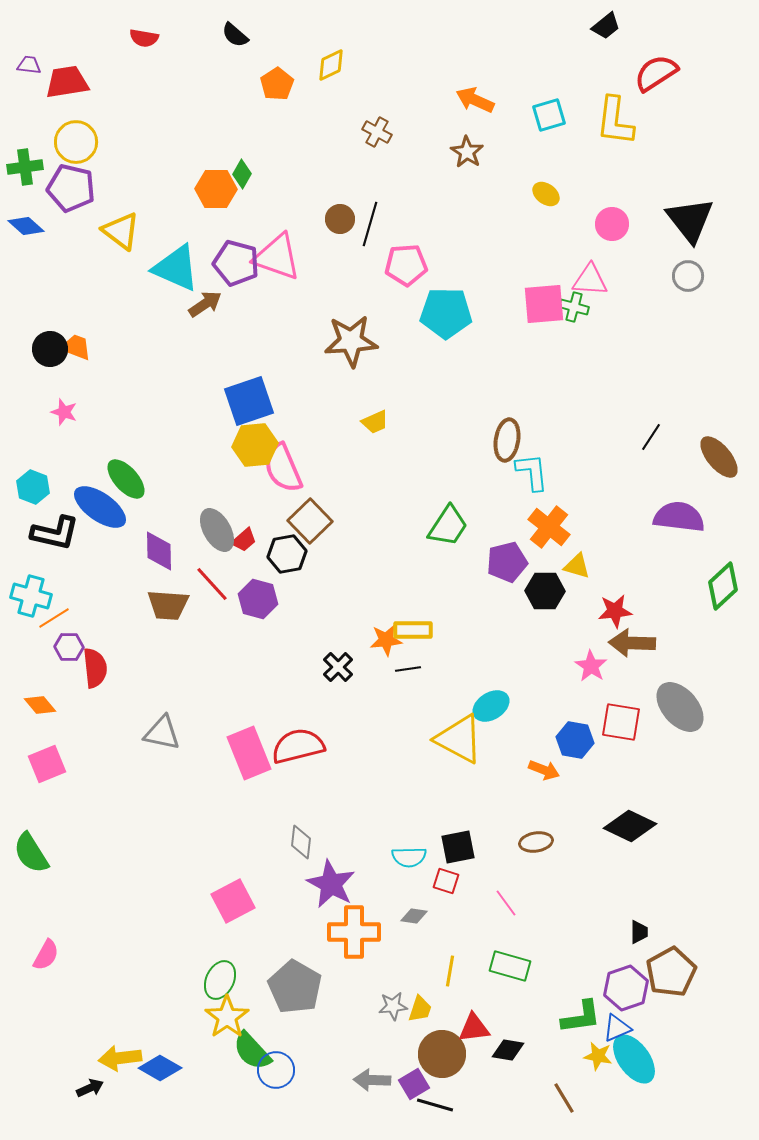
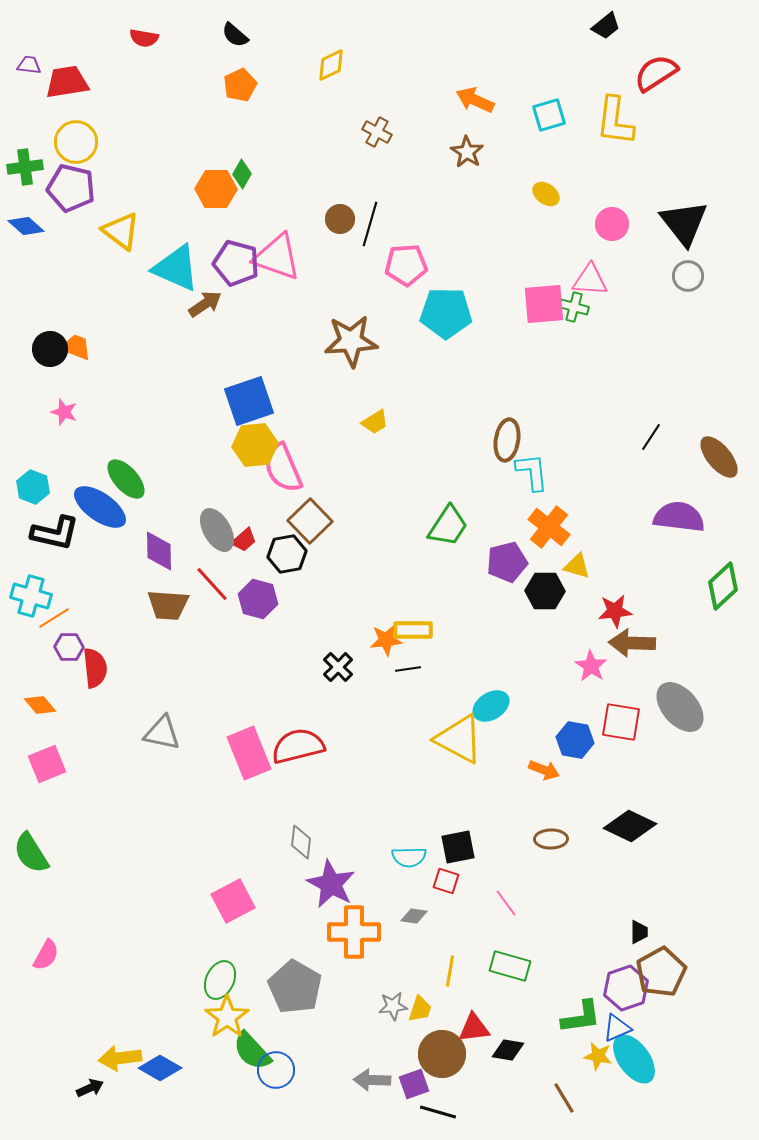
orange pentagon at (277, 84): moved 37 px left, 1 px down; rotated 8 degrees clockwise
black triangle at (690, 220): moved 6 px left, 3 px down
yellow trapezoid at (375, 422): rotated 8 degrees counterclockwise
brown ellipse at (536, 842): moved 15 px right, 3 px up; rotated 8 degrees clockwise
brown pentagon at (671, 972): moved 10 px left
purple square at (414, 1084): rotated 12 degrees clockwise
black line at (435, 1105): moved 3 px right, 7 px down
